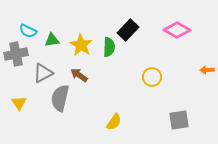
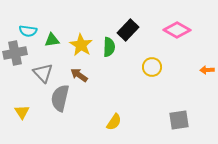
cyan semicircle: rotated 18 degrees counterclockwise
gray cross: moved 1 px left, 1 px up
gray triangle: rotated 45 degrees counterclockwise
yellow circle: moved 10 px up
yellow triangle: moved 3 px right, 9 px down
